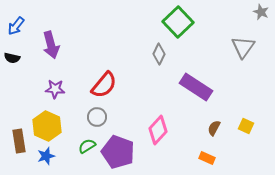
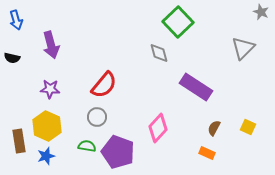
blue arrow: moved 6 px up; rotated 54 degrees counterclockwise
gray triangle: moved 1 px down; rotated 10 degrees clockwise
gray diamond: moved 1 px up; rotated 40 degrees counterclockwise
purple star: moved 5 px left
yellow square: moved 2 px right, 1 px down
pink diamond: moved 2 px up
green semicircle: rotated 42 degrees clockwise
orange rectangle: moved 5 px up
